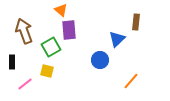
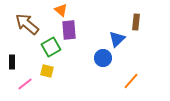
brown arrow: moved 3 px right, 7 px up; rotated 30 degrees counterclockwise
blue circle: moved 3 px right, 2 px up
